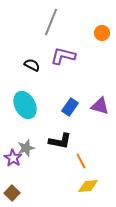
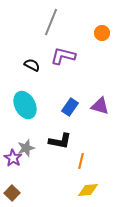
orange line: rotated 42 degrees clockwise
yellow diamond: moved 4 px down
